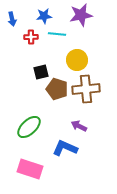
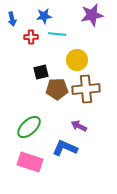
purple star: moved 11 px right
brown pentagon: rotated 20 degrees counterclockwise
pink rectangle: moved 7 px up
